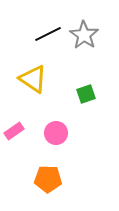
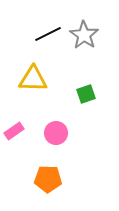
yellow triangle: rotated 32 degrees counterclockwise
